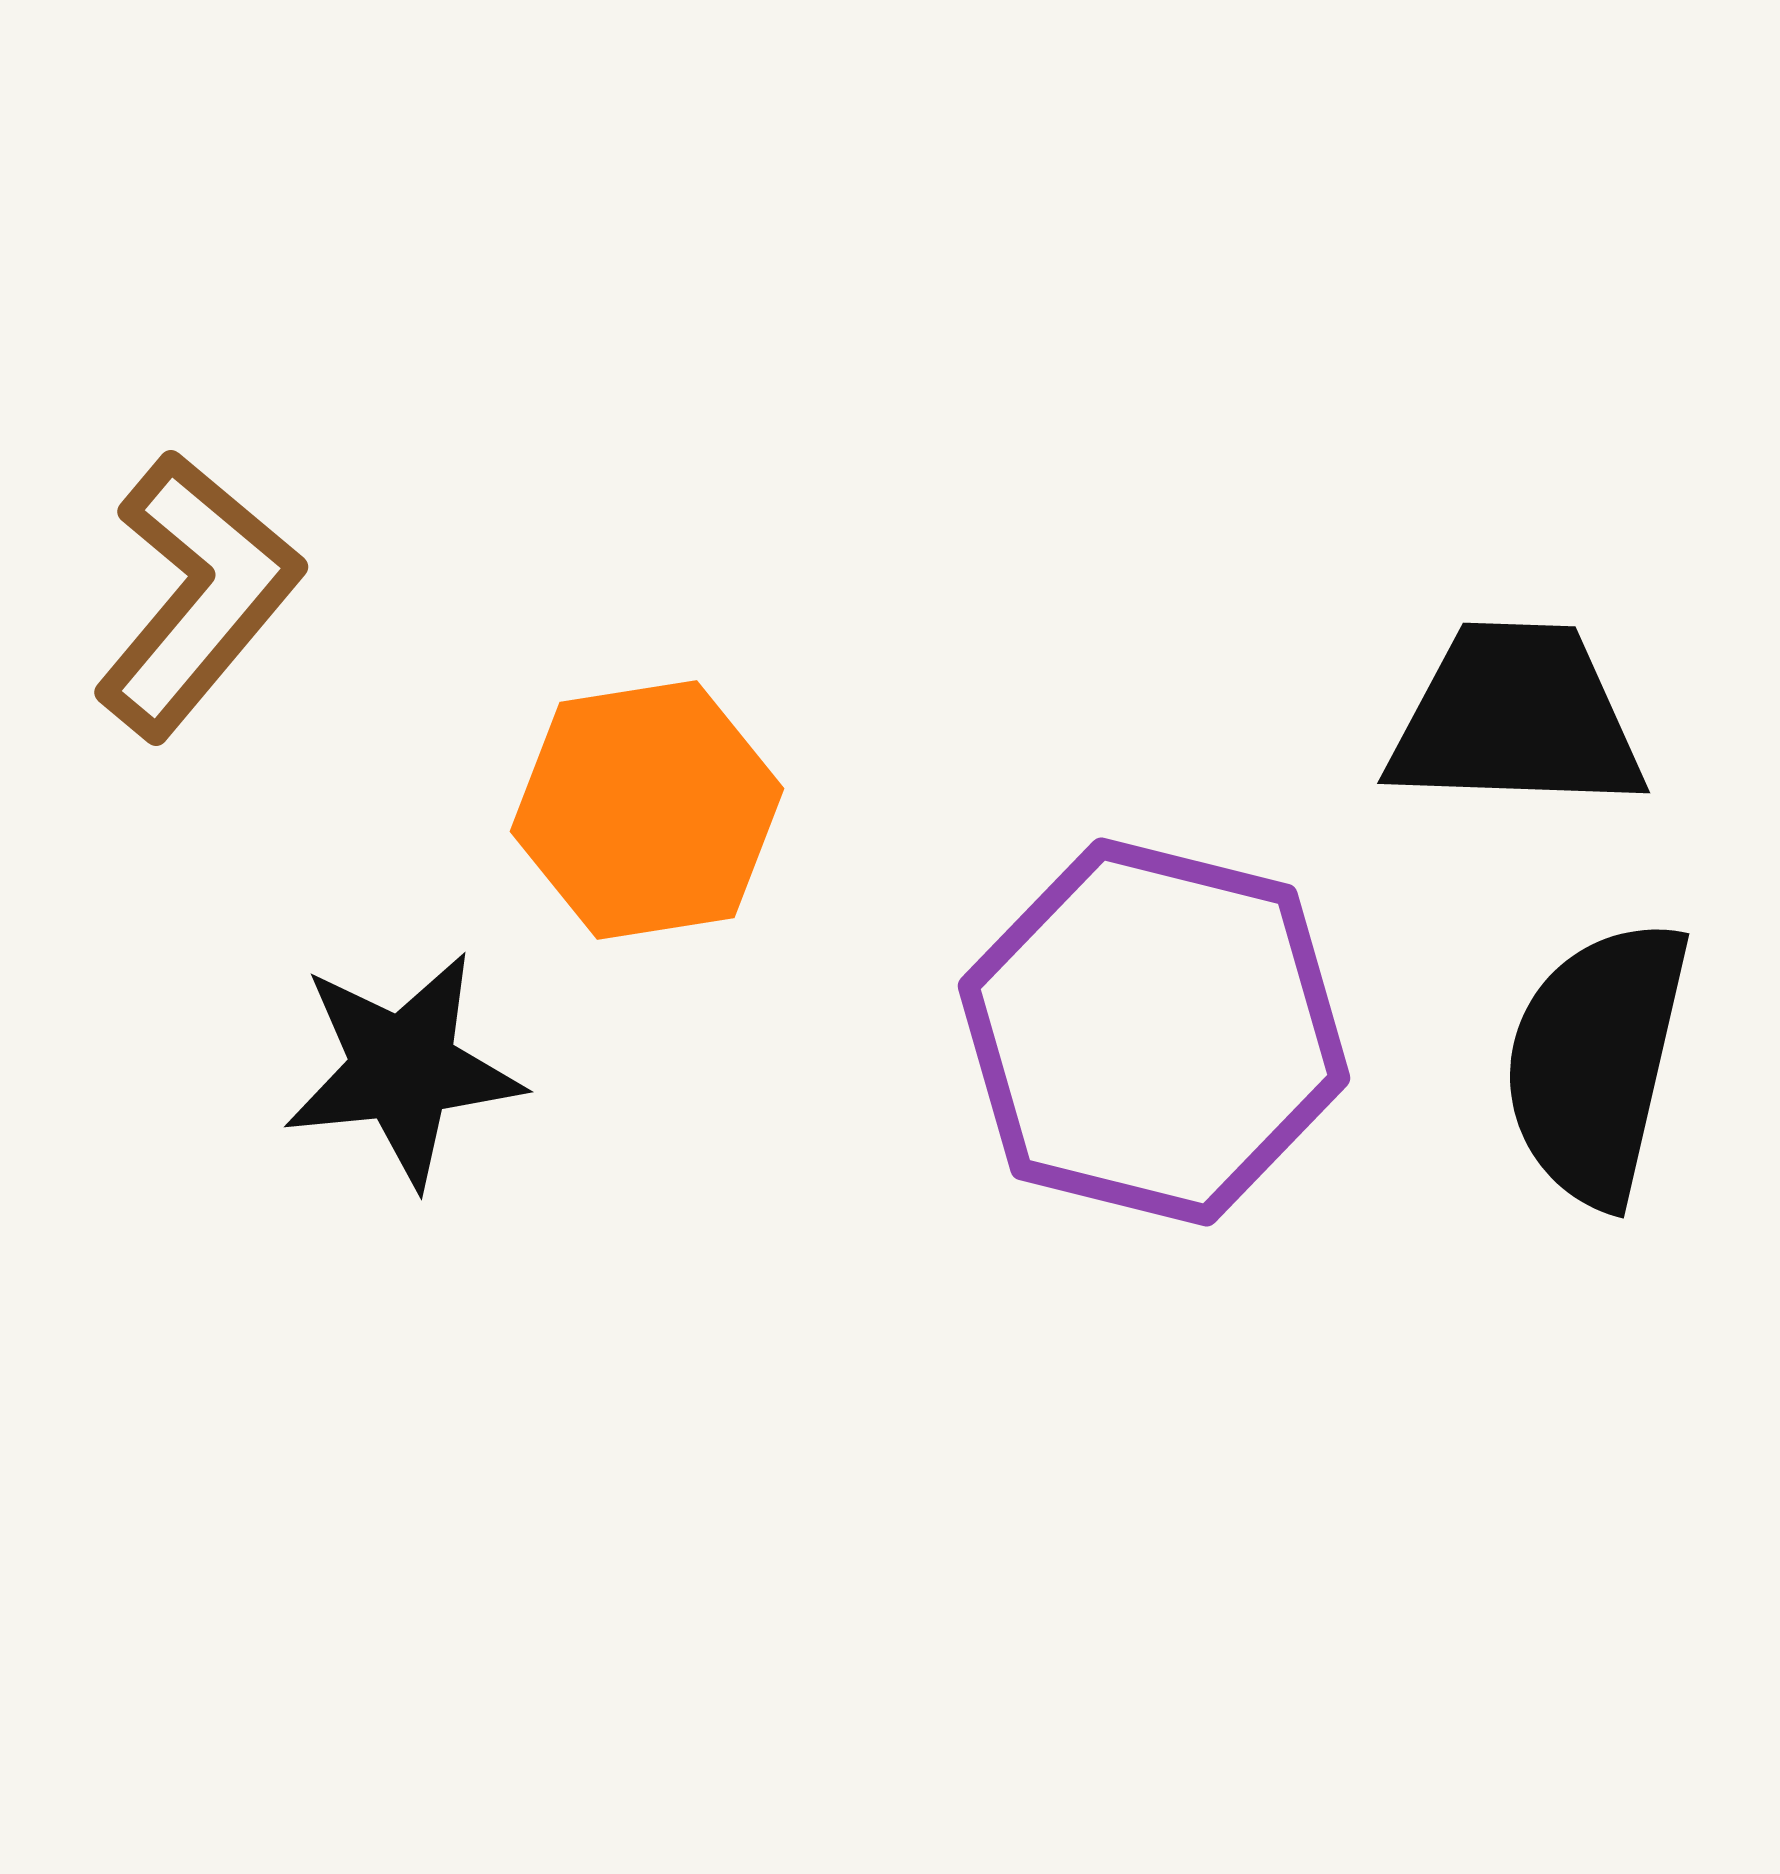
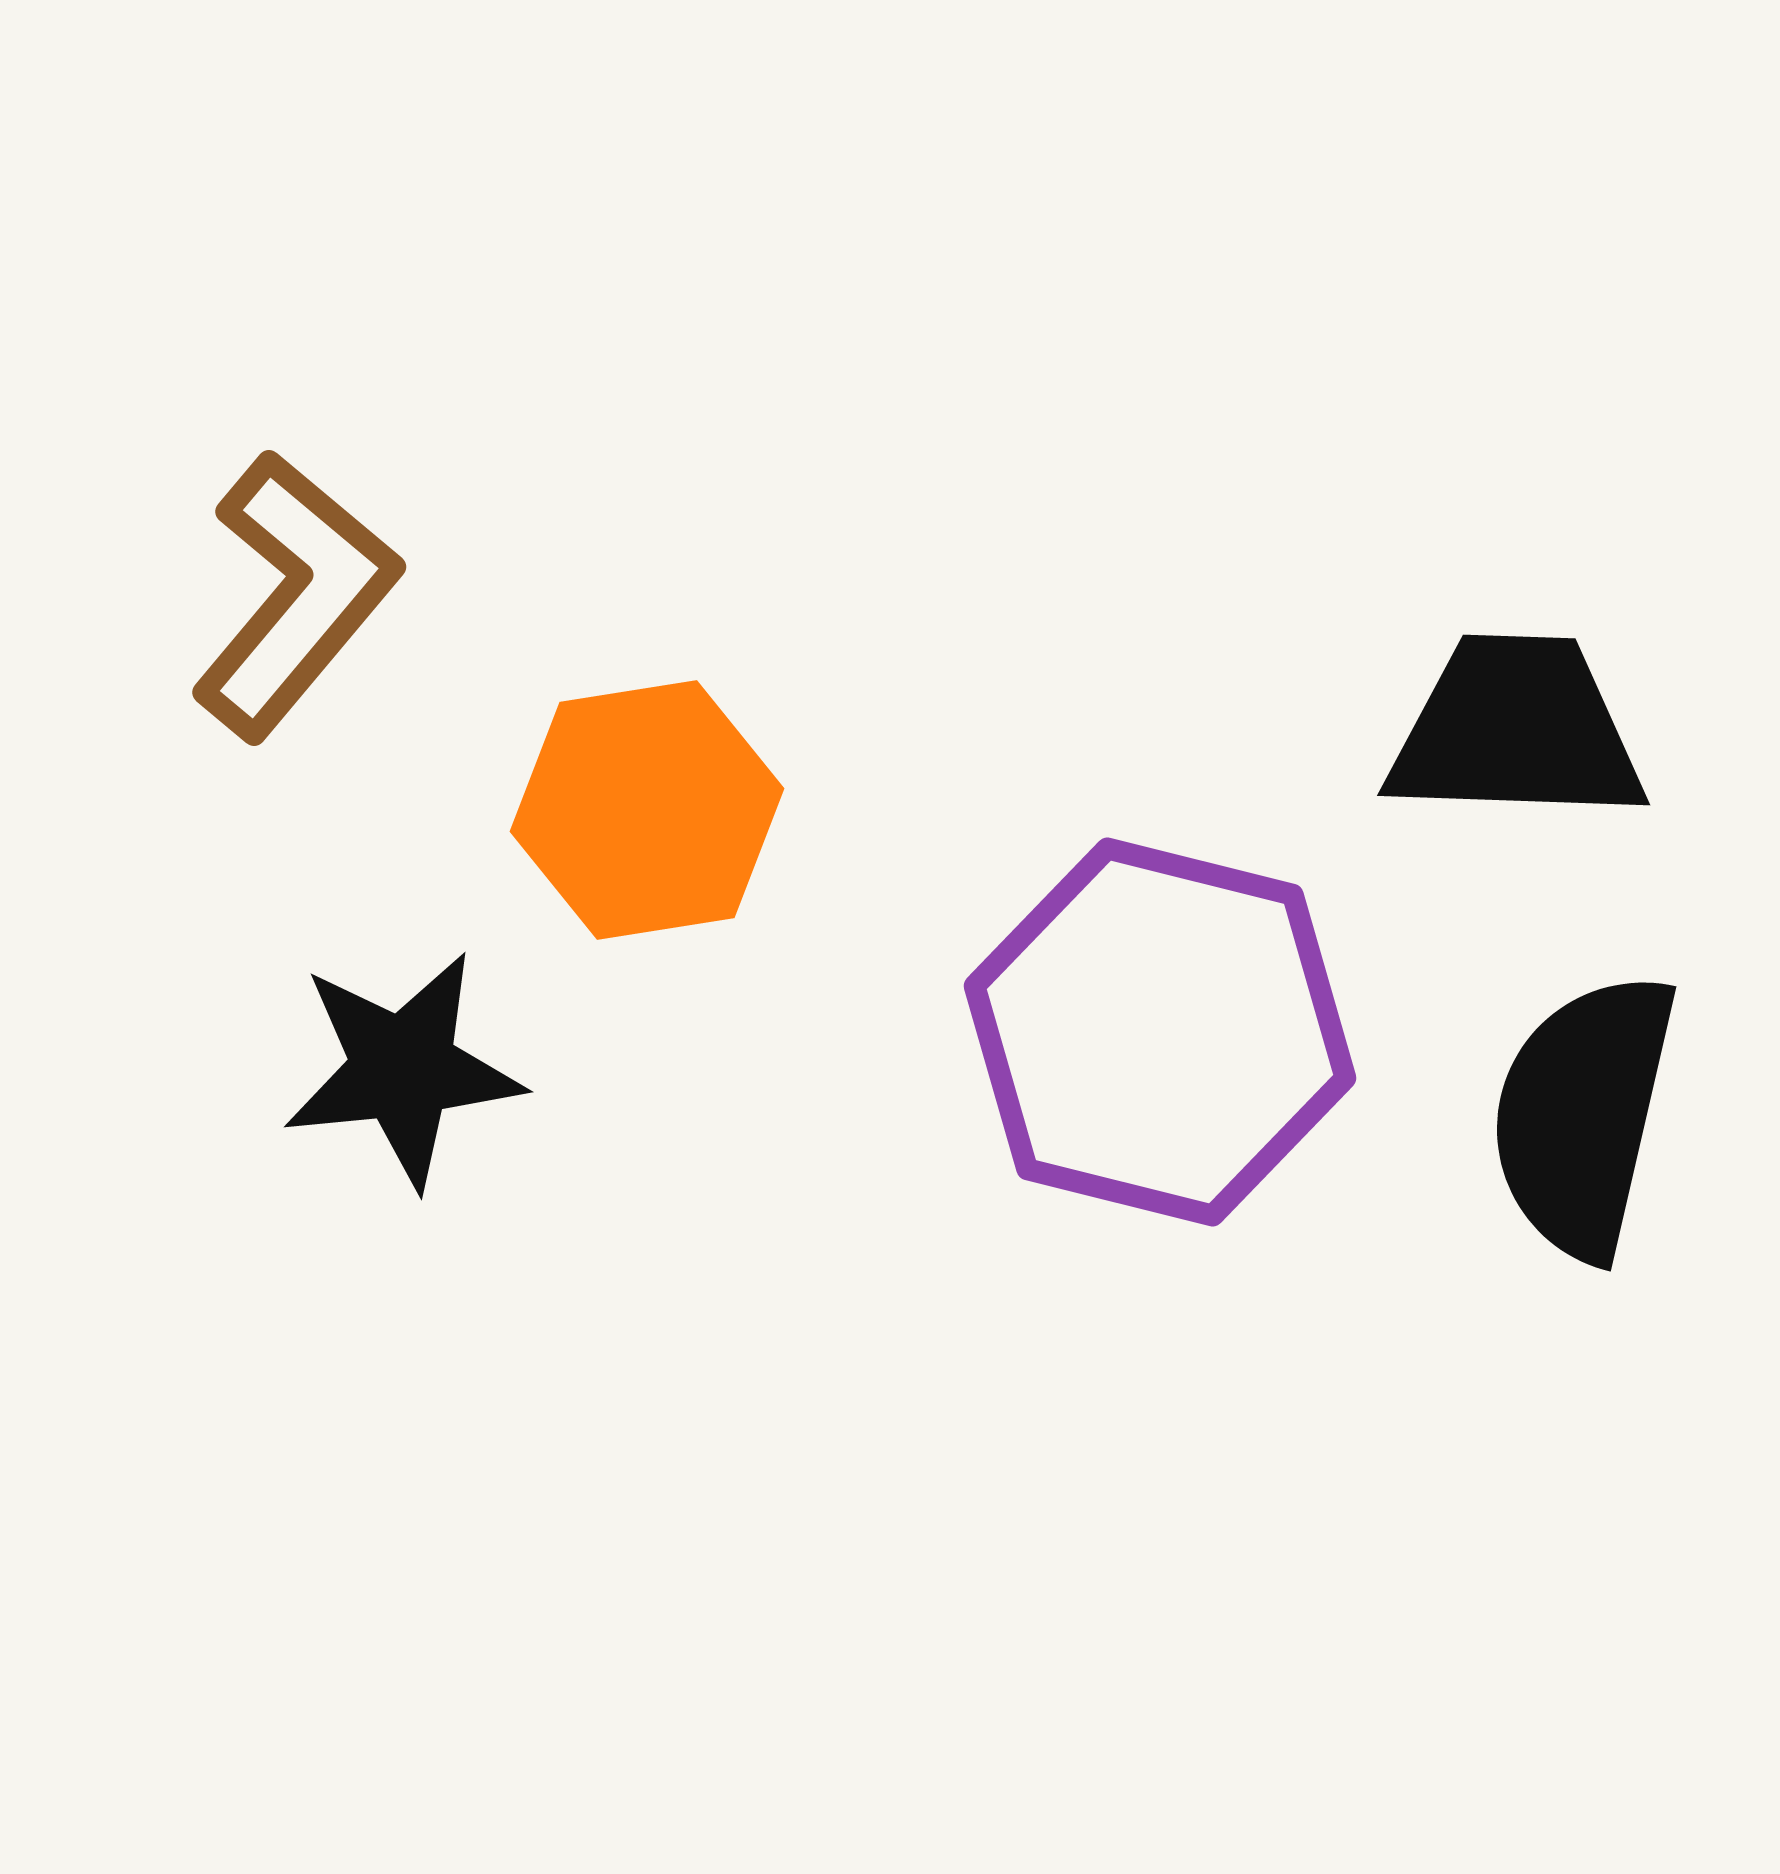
brown L-shape: moved 98 px right
black trapezoid: moved 12 px down
purple hexagon: moved 6 px right
black semicircle: moved 13 px left, 53 px down
